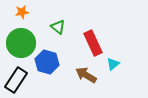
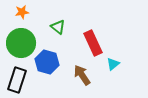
brown arrow: moved 4 px left; rotated 25 degrees clockwise
black rectangle: moved 1 px right; rotated 15 degrees counterclockwise
